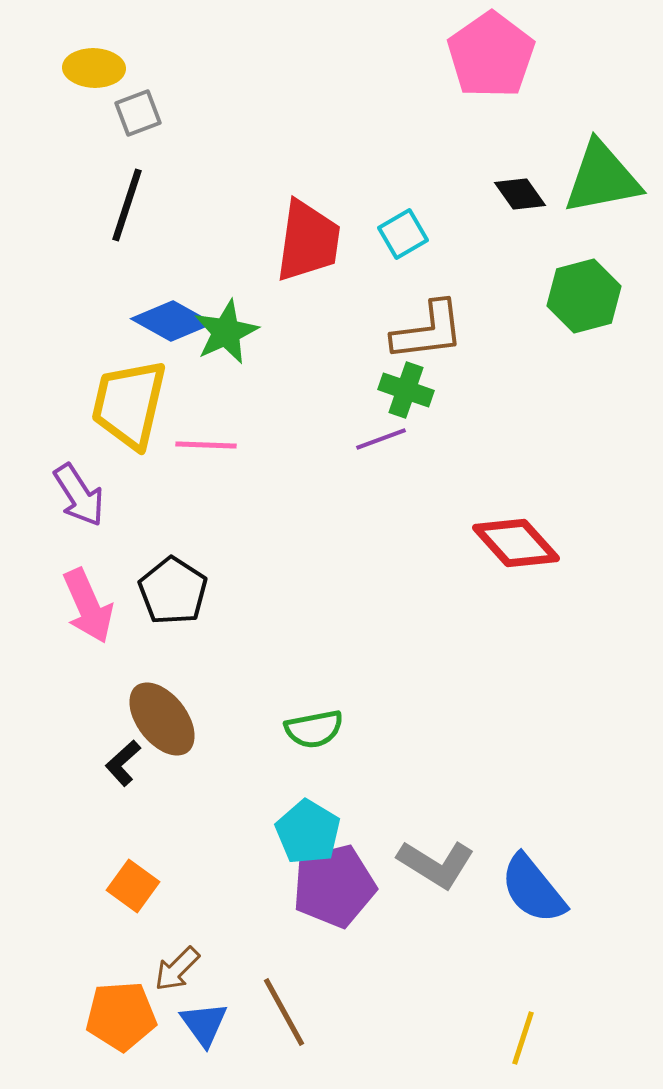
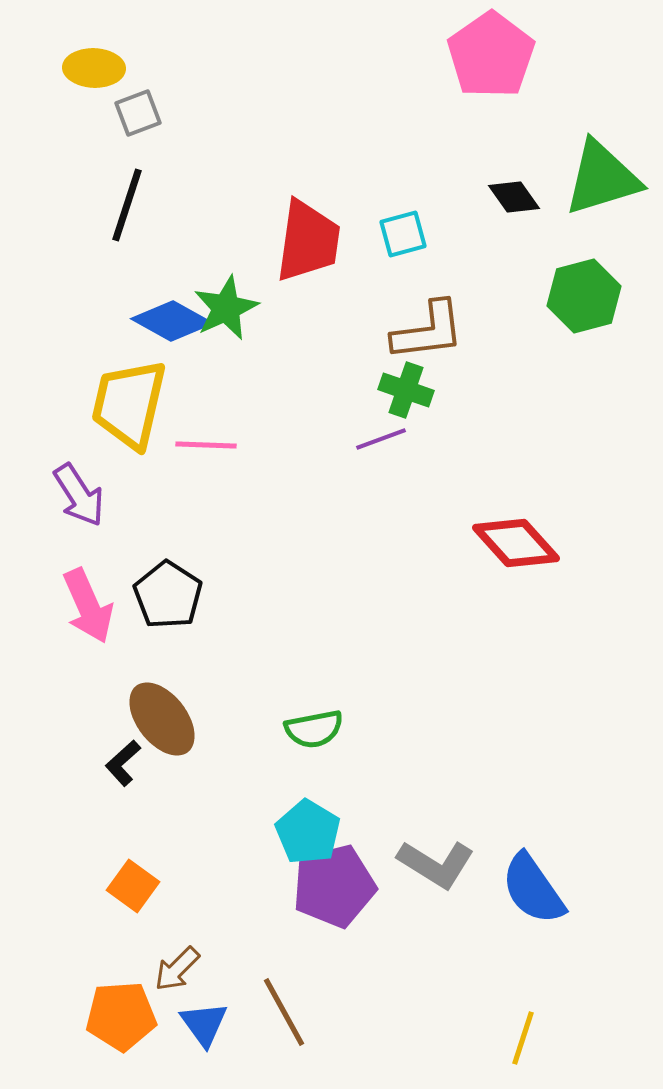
green triangle: rotated 6 degrees counterclockwise
black diamond: moved 6 px left, 3 px down
cyan square: rotated 15 degrees clockwise
green star: moved 24 px up
black pentagon: moved 5 px left, 4 px down
blue semicircle: rotated 4 degrees clockwise
